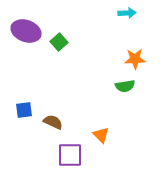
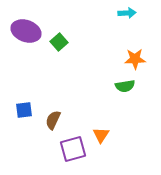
brown semicircle: moved 2 px up; rotated 90 degrees counterclockwise
orange triangle: rotated 18 degrees clockwise
purple square: moved 3 px right, 6 px up; rotated 16 degrees counterclockwise
